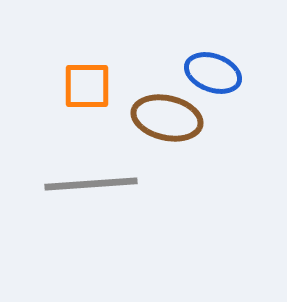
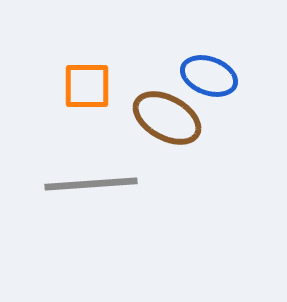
blue ellipse: moved 4 px left, 3 px down
brown ellipse: rotated 16 degrees clockwise
